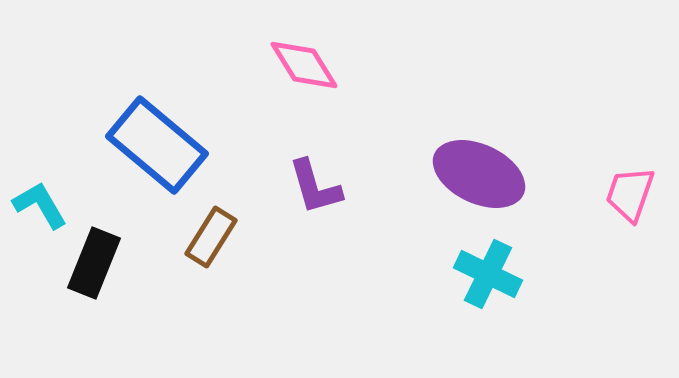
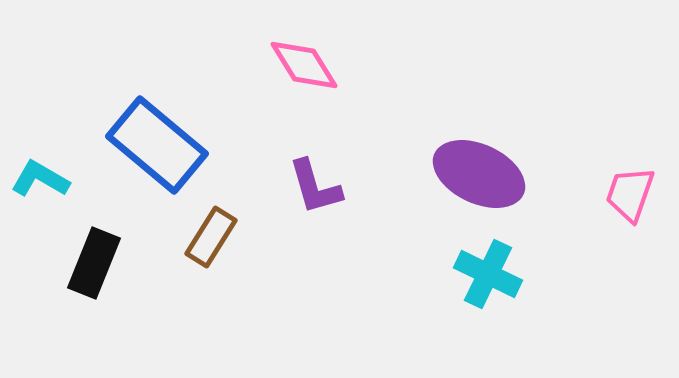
cyan L-shape: moved 26 px up; rotated 30 degrees counterclockwise
